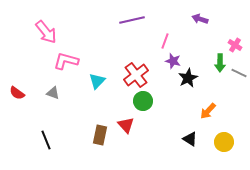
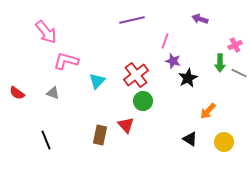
pink cross: rotated 32 degrees clockwise
